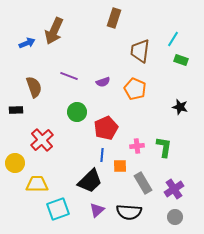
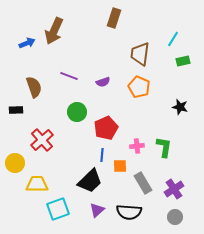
brown trapezoid: moved 3 px down
green rectangle: moved 2 px right, 1 px down; rotated 32 degrees counterclockwise
orange pentagon: moved 4 px right, 2 px up
